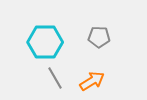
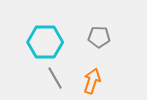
orange arrow: rotated 40 degrees counterclockwise
